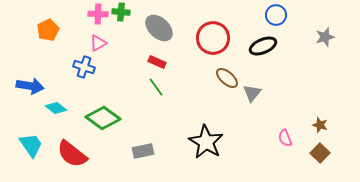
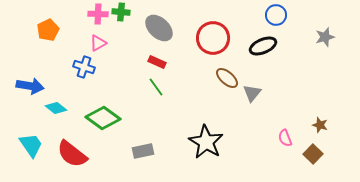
brown square: moved 7 px left, 1 px down
